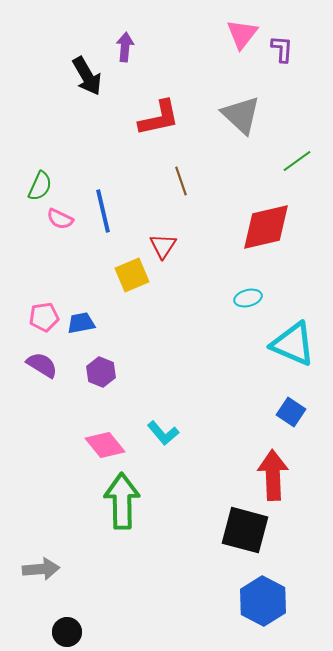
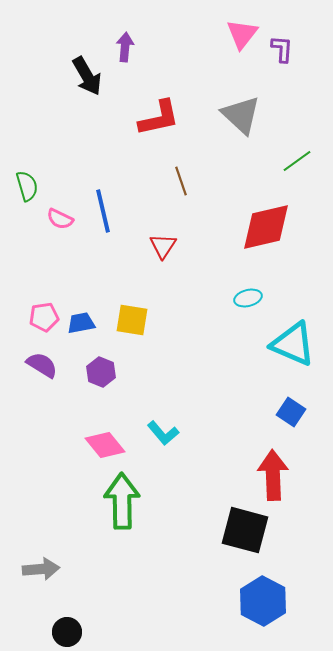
green semicircle: moved 13 px left; rotated 40 degrees counterclockwise
yellow square: moved 45 px down; rotated 32 degrees clockwise
